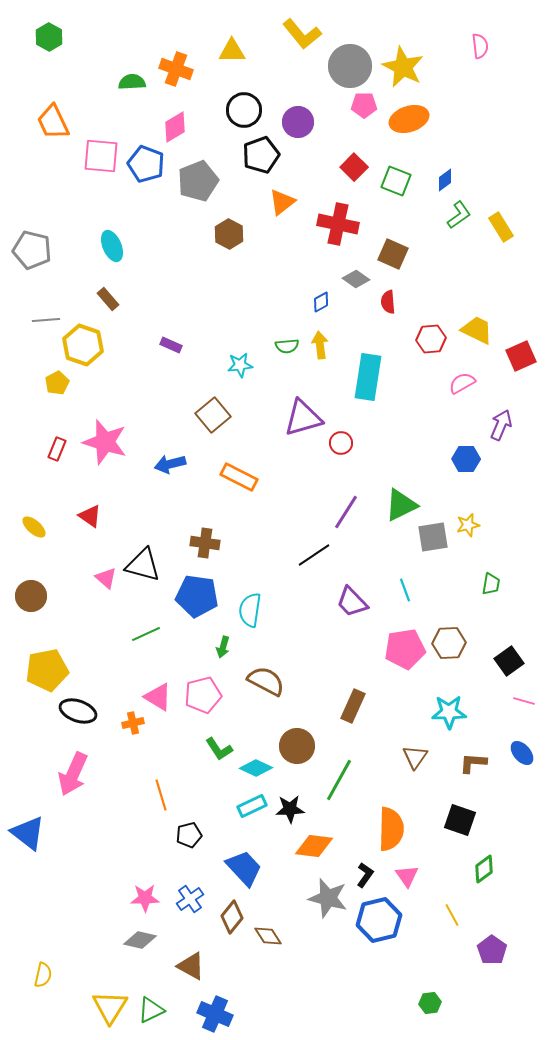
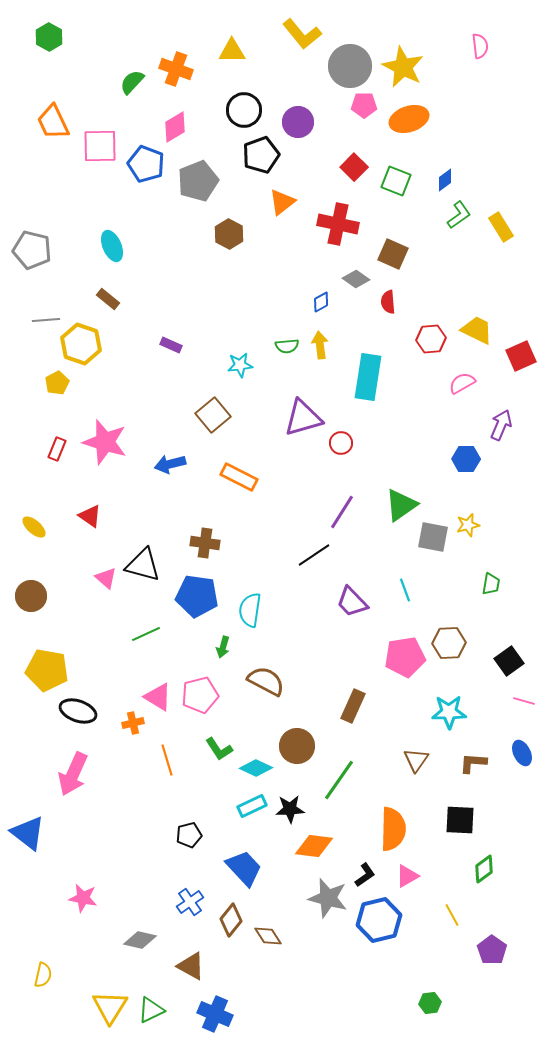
green semicircle at (132, 82): rotated 44 degrees counterclockwise
pink square at (101, 156): moved 1 px left, 10 px up; rotated 6 degrees counterclockwise
brown rectangle at (108, 299): rotated 10 degrees counterclockwise
yellow hexagon at (83, 345): moved 2 px left, 1 px up
green triangle at (401, 505): rotated 9 degrees counterclockwise
purple line at (346, 512): moved 4 px left
gray square at (433, 537): rotated 20 degrees clockwise
pink pentagon at (405, 649): moved 8 px down
yellow pentagon at (47, 670): rotated 21 degrees clockwise
pink pentagon at (203, 695): moved 3 px left
blue ellipse at (522, 753): rotated 15 degrees clockwise
brown triangle at (415, 757): moved 1 px right, 3 px down
green line at (339, 780): rotated 6 degrees clockwise
orange line at (161, 795): moved 6 px right, 35 px up
black square at (460, 820): rotated 16 degrees counterclockwise
orange semicircle at (391, 829): moved 2 px right
black L-shape at (365, 875): rotated 20 degrees clockwise
pink triangle at (407, 876): rotated 35 degrees clockwise
pink star at (145, 898): moved 62 px left; rotated 12 degrees clockwise
blue cross at (190, 899): moved 3 px down
brown diamond at (232, 917): moved 1 px left, 3 px down
